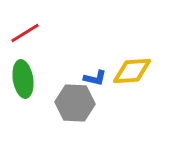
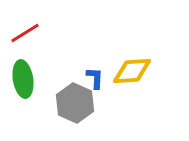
blue L-shape: rotated 100 degrees counterclockwise
gray hexagon: rotated 21 degrees clockwise
